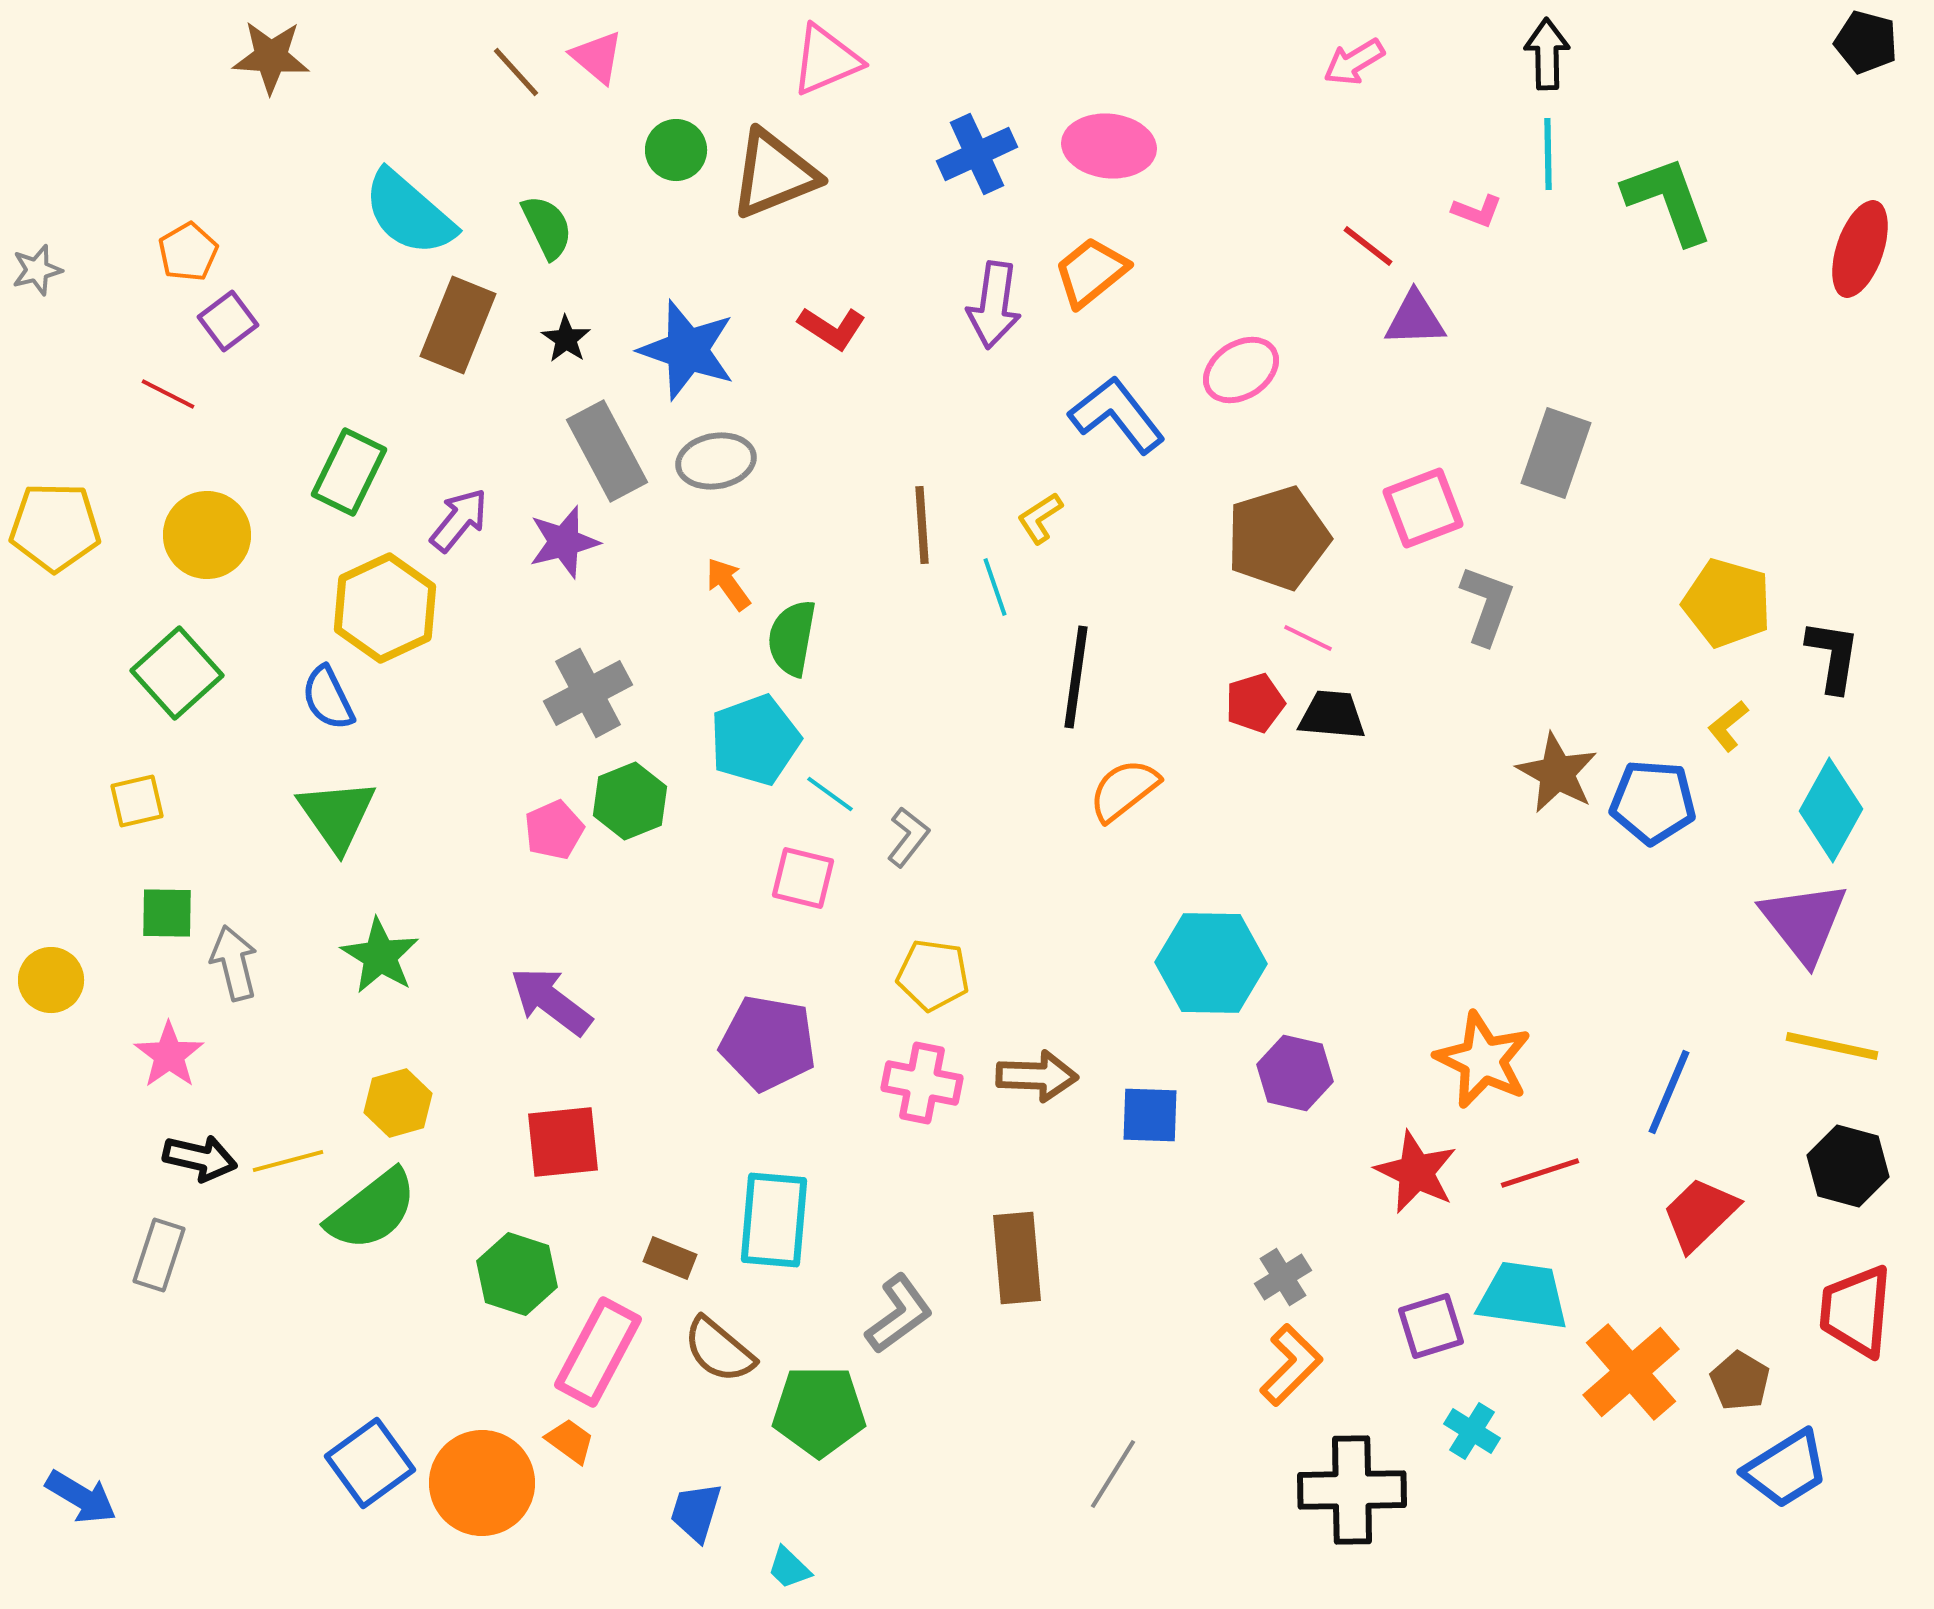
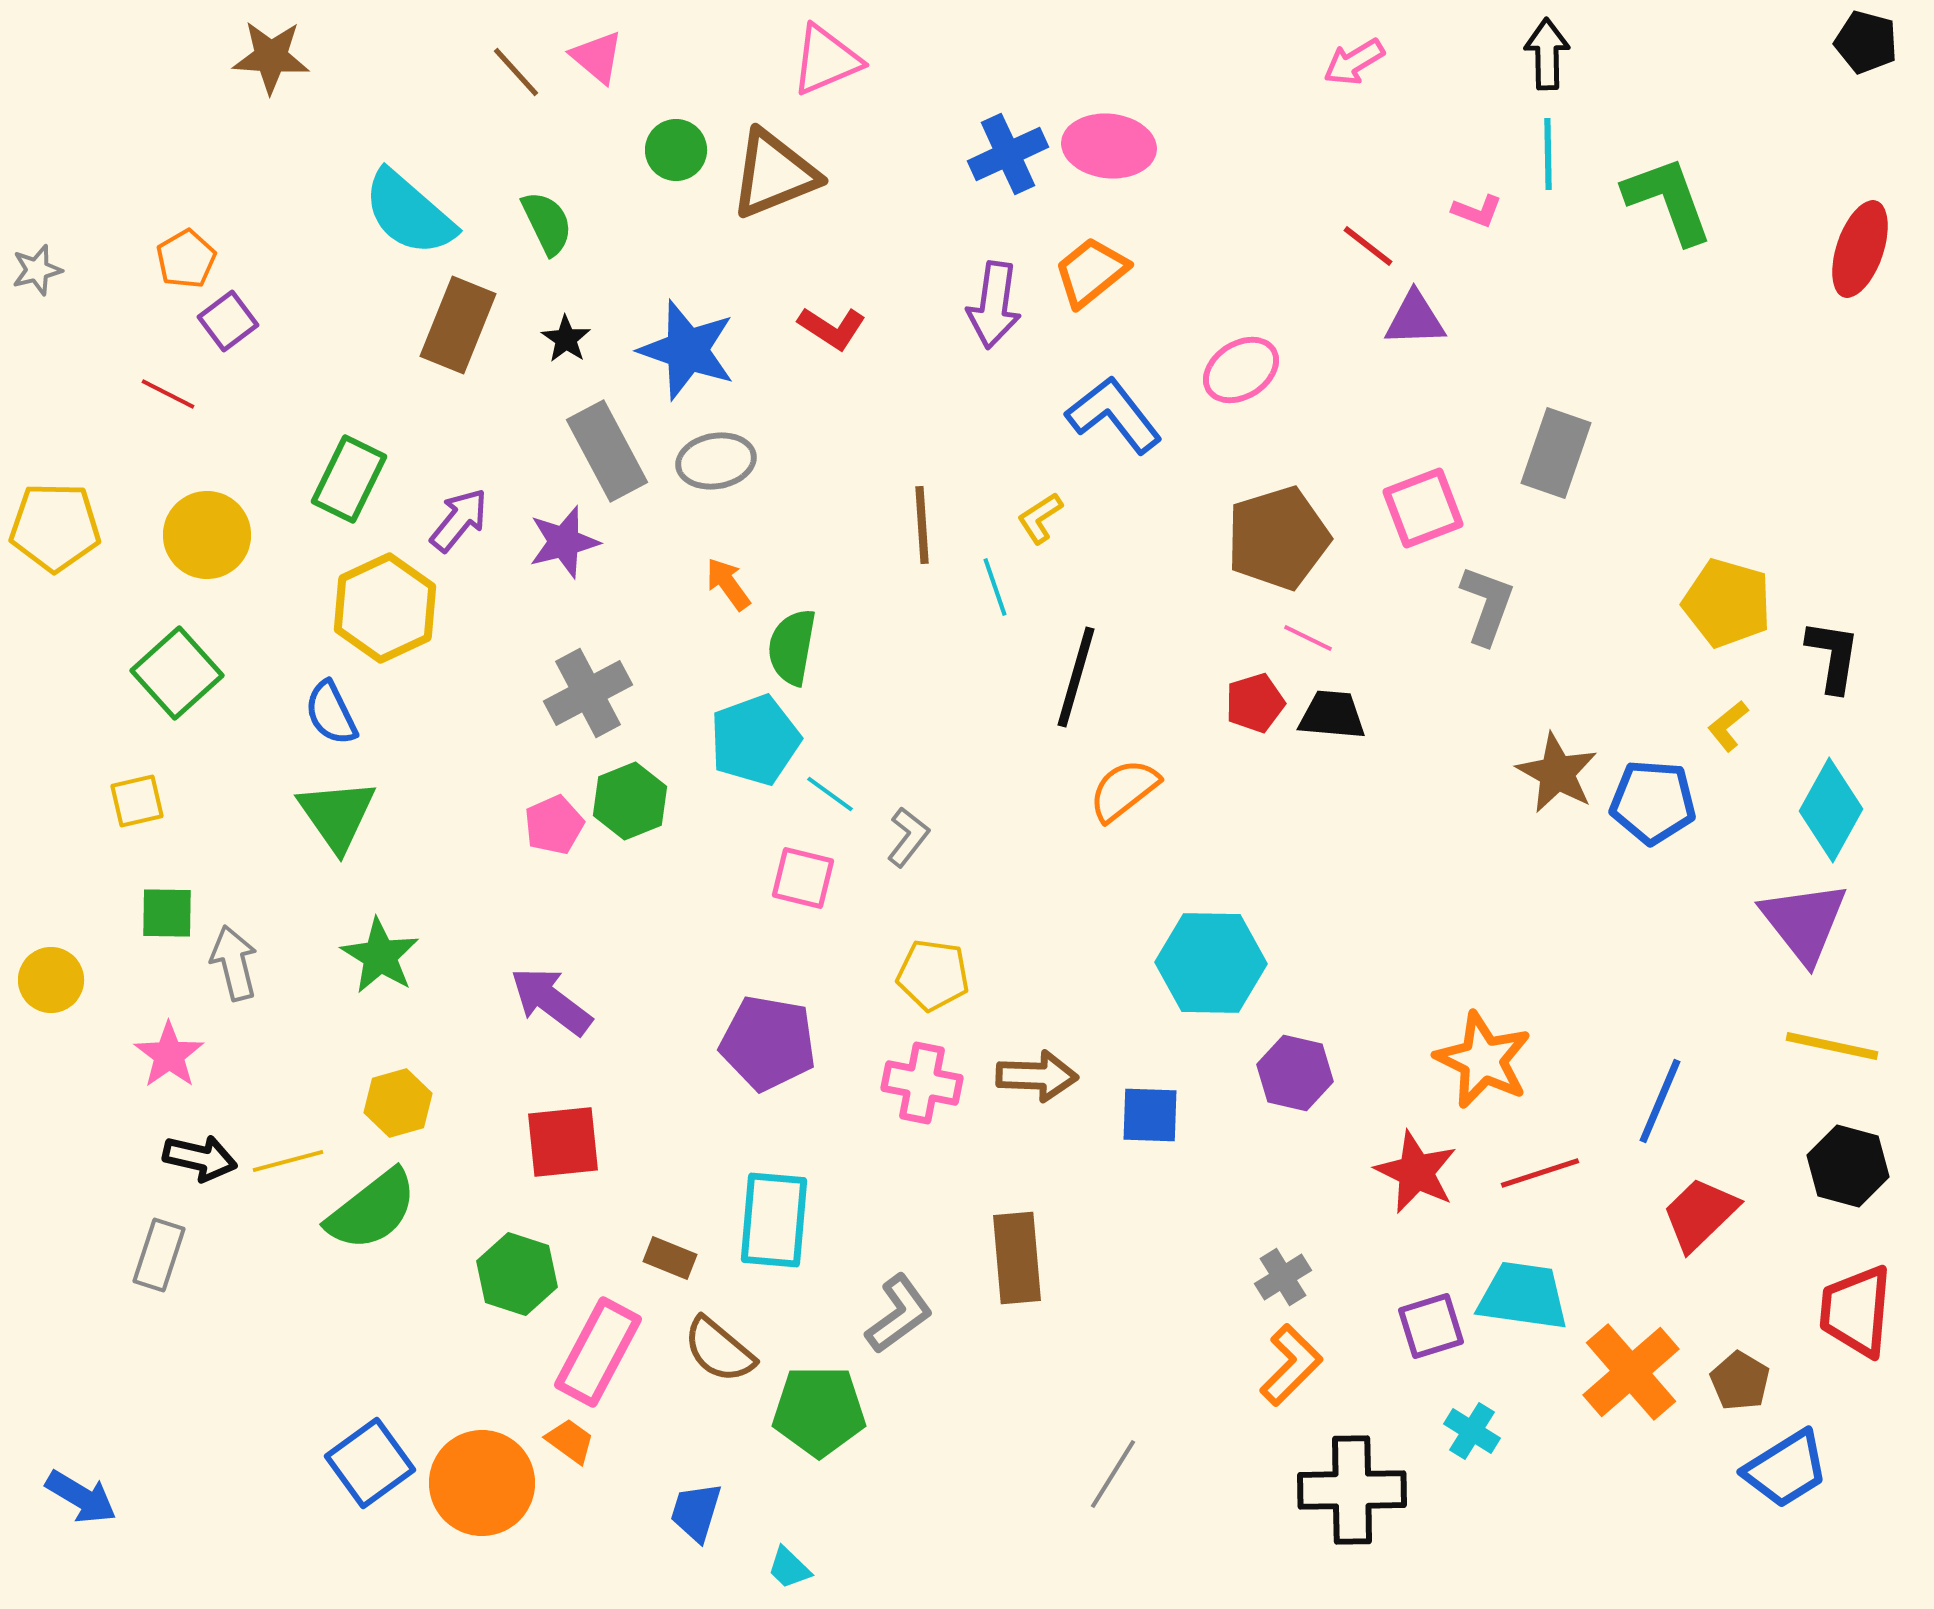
blue cross at (977, 154): moved 31 px right
green semicircle at (547, 227): moved 4 px up
orange pentagon at (188, 252): moved 2 px left, 7 px down
blue L-shape at (1117, 415): moved 3 px left
green rectangle at (349, 472): moved 7 px down
green semicircle at (792, 638): moved 9 px down
black line at (1076, 677): rotated 8 degrees clockwise
blue semicircle at (328, 698): moved 3 px right, 15 px down
pink pentagon at (554, 830): moved 5 px up
blue line at (1669, 1092): moved 9 px left, 9 px down
